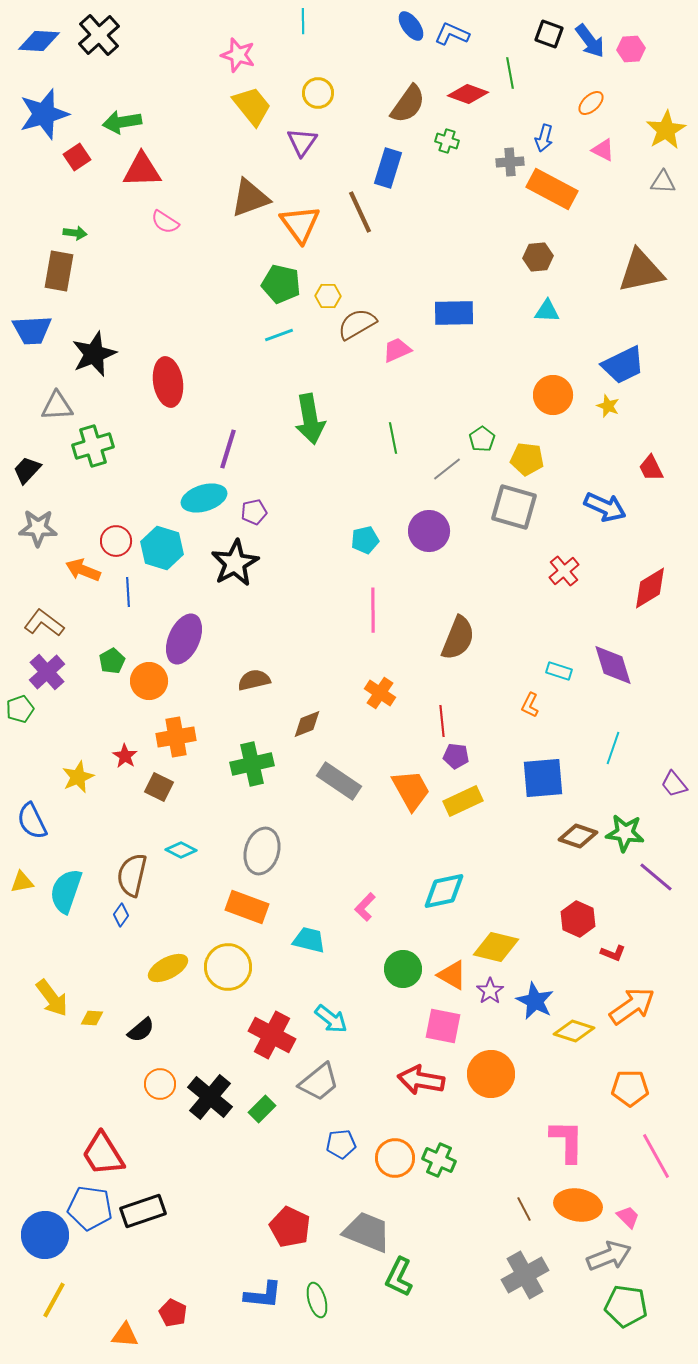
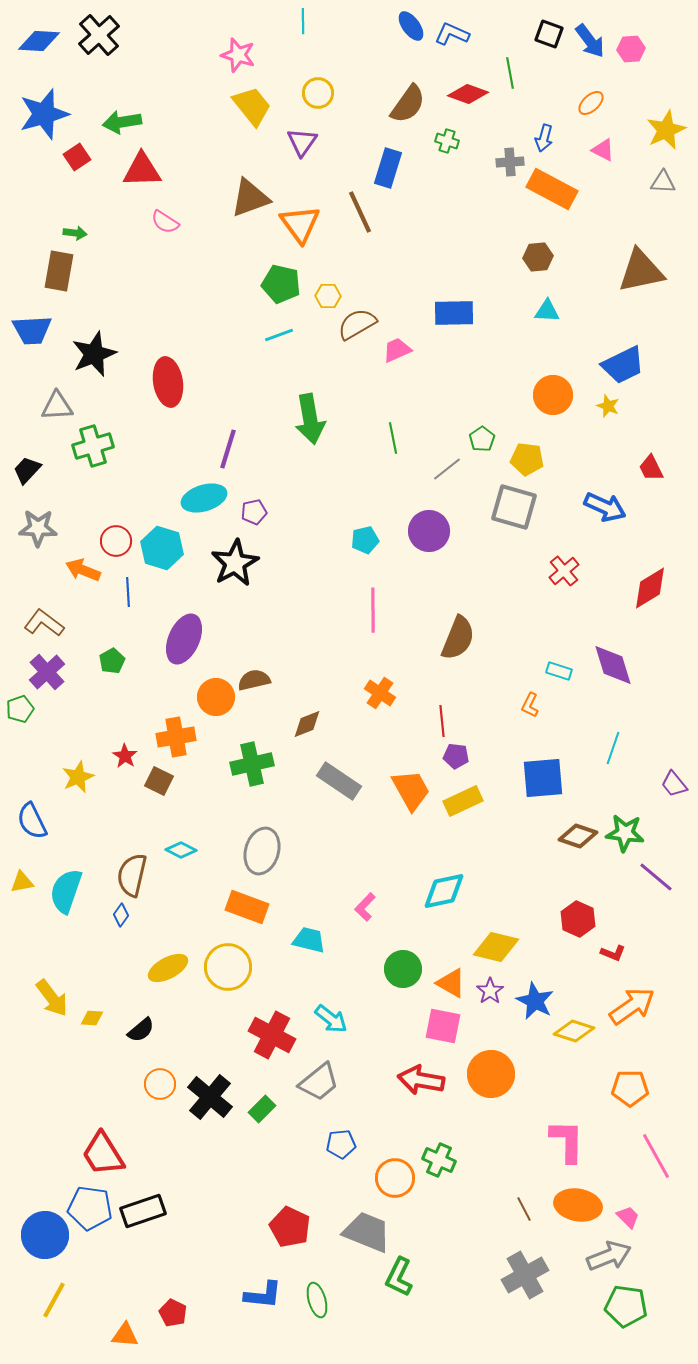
yellow star at (666, 130): rotated 6 degrees clockwise
orange circle at (149, 681): moved 67 px right, 16 px down
brown square at (159, 787): moved 6 px up
orange triangle at (452, 975): moved 1 px left, 8 px down
orange circle at (395, 1158): moved 20 px down
